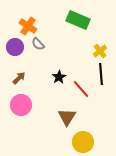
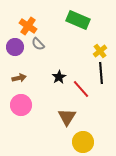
black line: moved 1 px up
brown arrow: rotated 32 degrees clockwise
